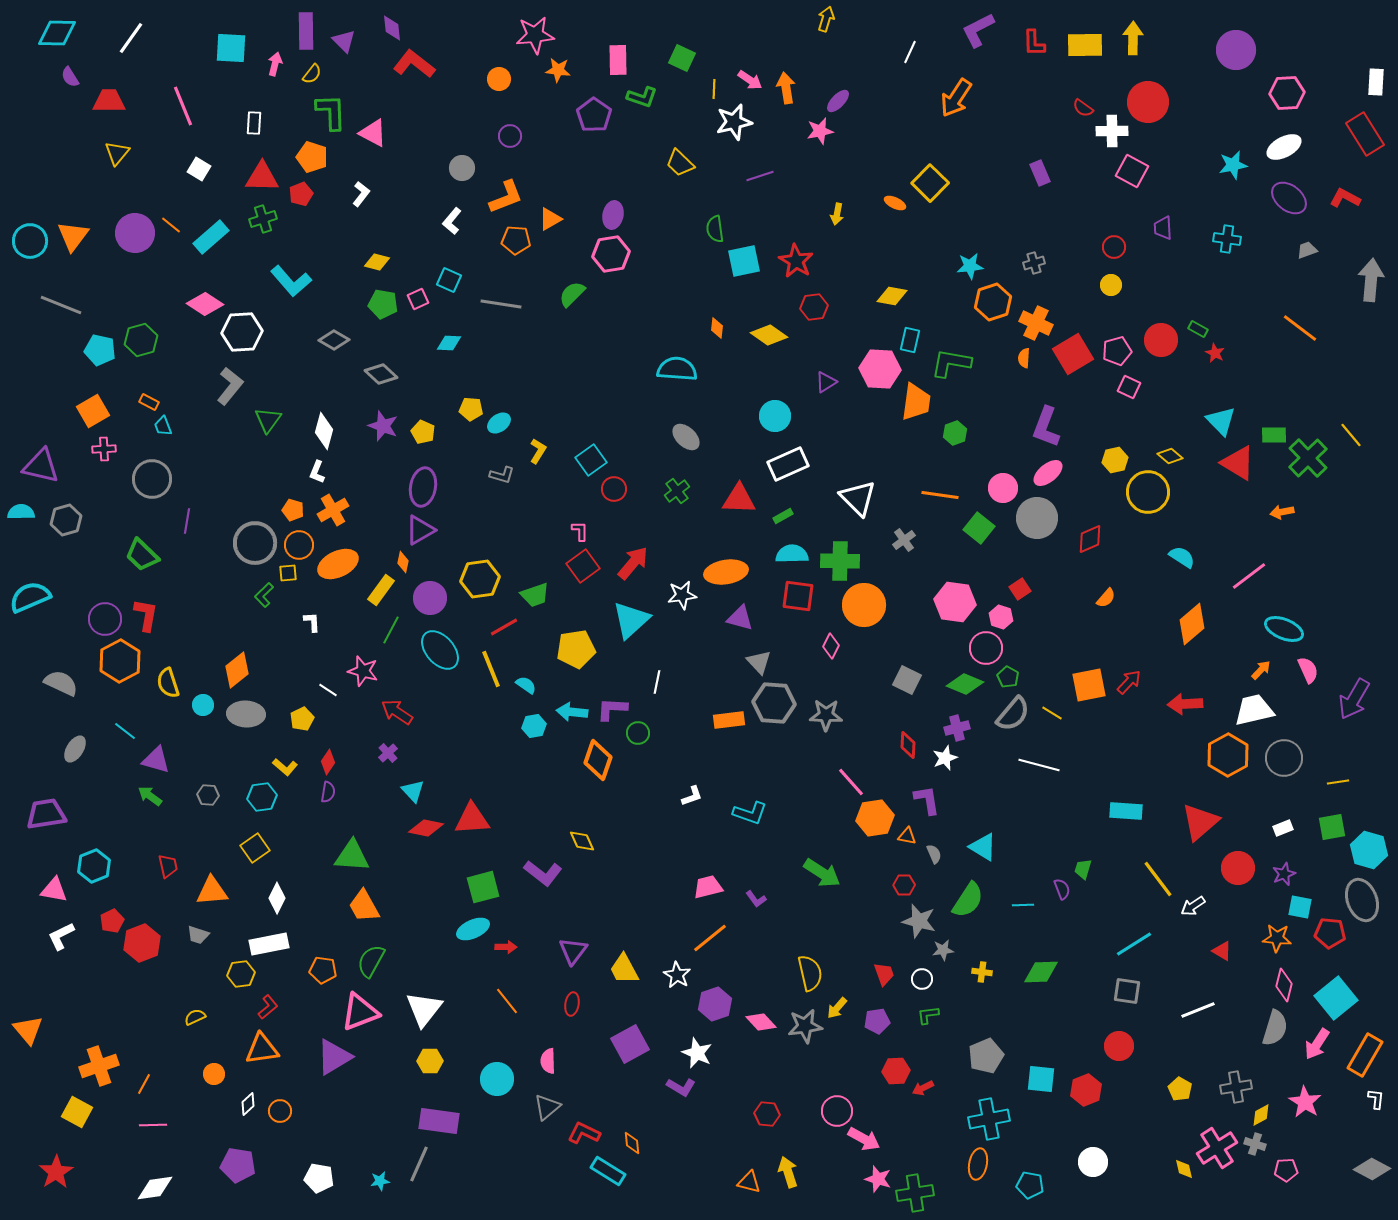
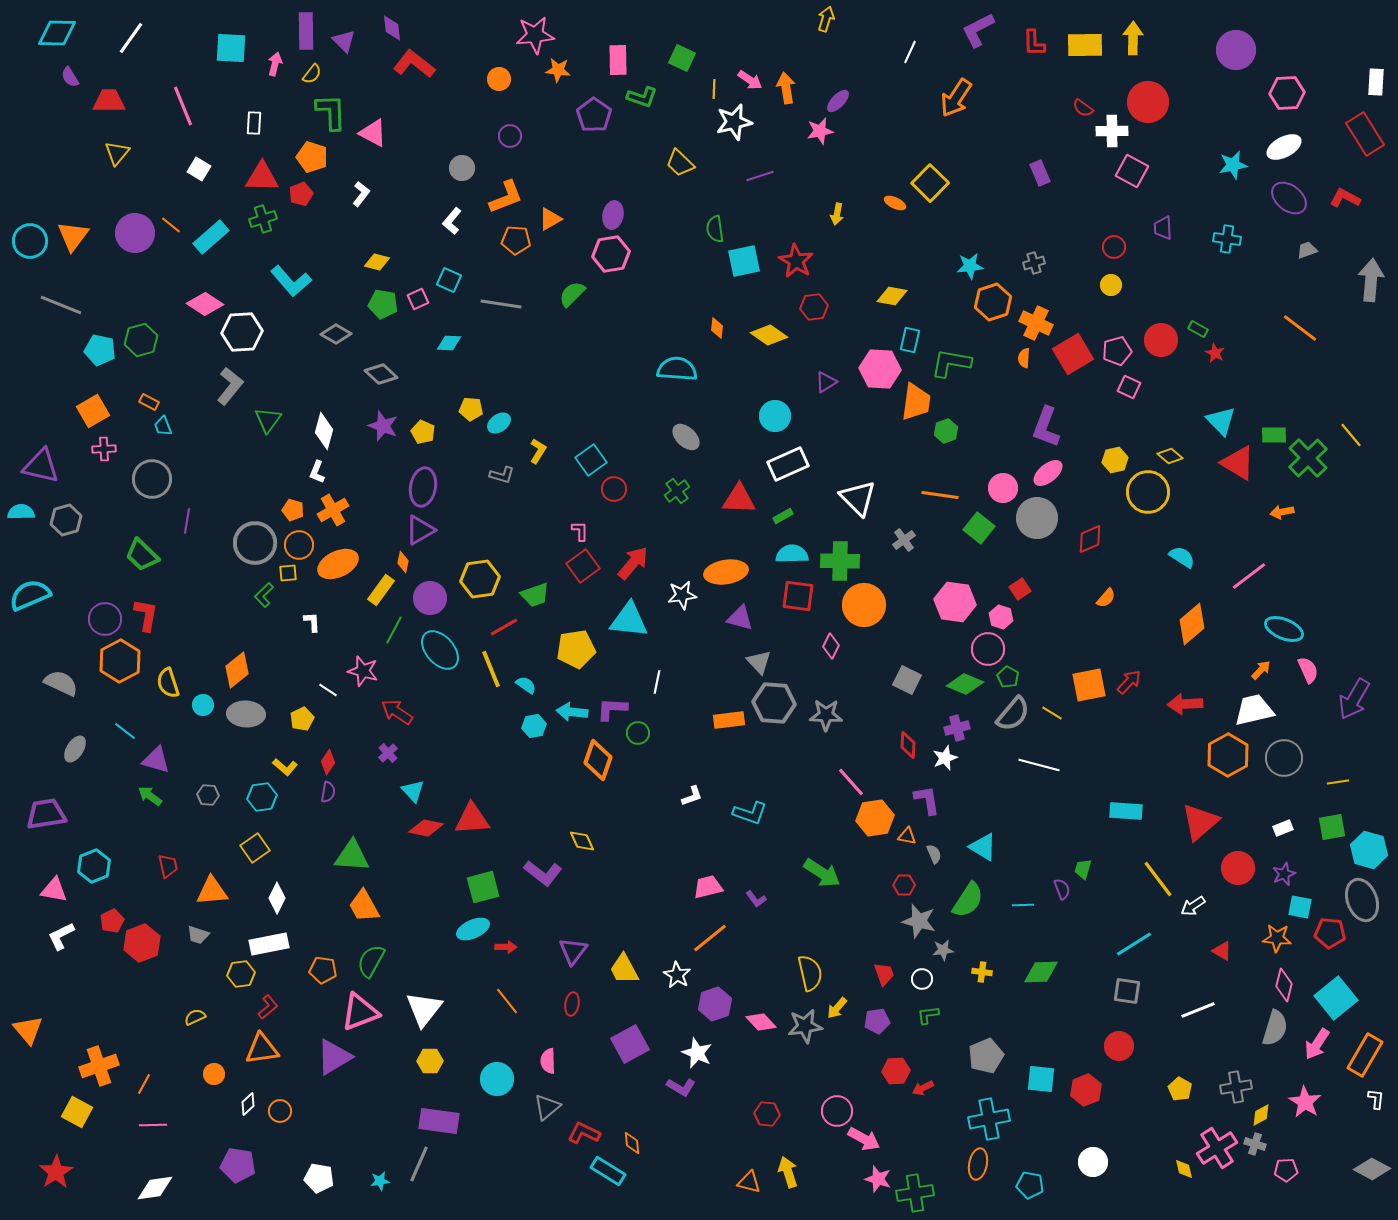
gray diamond at (334, 340): moved 2 px right, 6 px up
green hexagon at (955, 433): moved 9 px left, 2 px up
cyan semicircle at (30, 597): moved 2 px up
cyan triangle at (631, 620): moved 2 px left; rotated 48 degrees clockwise
green line at (391, 630): moved 3 px right
pink circle at (986, 648): moved 2 px right, 1 px down
